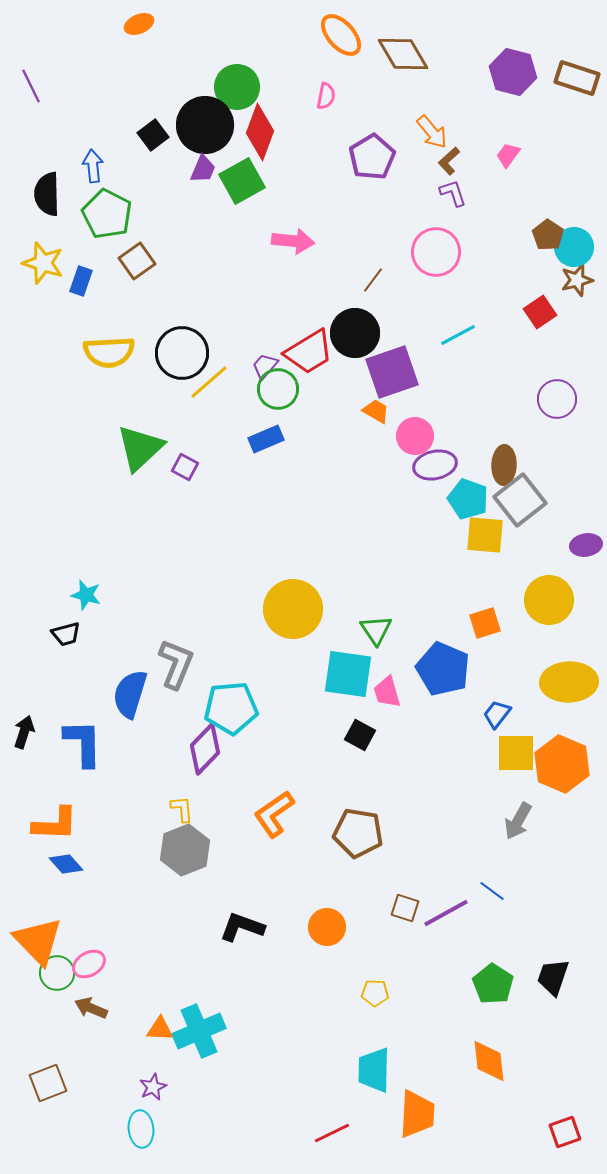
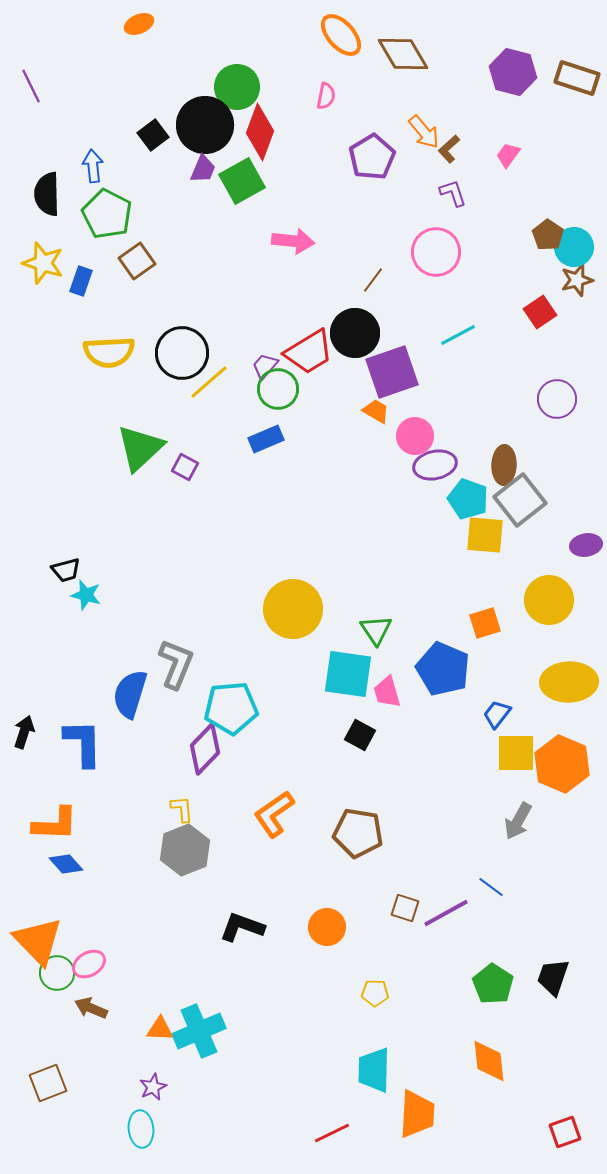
orange arrow at (432, 132): moved 8 px left
brown L-shape at (449, 161): moved 12 px up
black trapezoid at (66, 634): moved 64 px up
blue line at (492, 891): moved 1 px left, 4 px up
